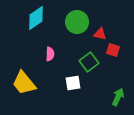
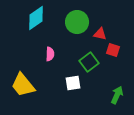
yellow trapezoid: moved 1 px left, 2 px down
green arrow: moved 1 px left, 2 px up
